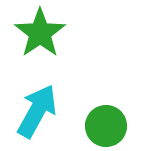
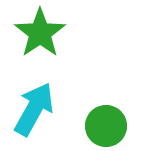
cyan arrow: moved 3 px left, 2 px up
